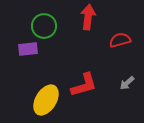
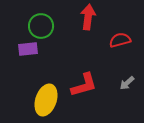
green circle: moved 3 px left
yellow ellipse: rotated 12 degrees counterclockwise
